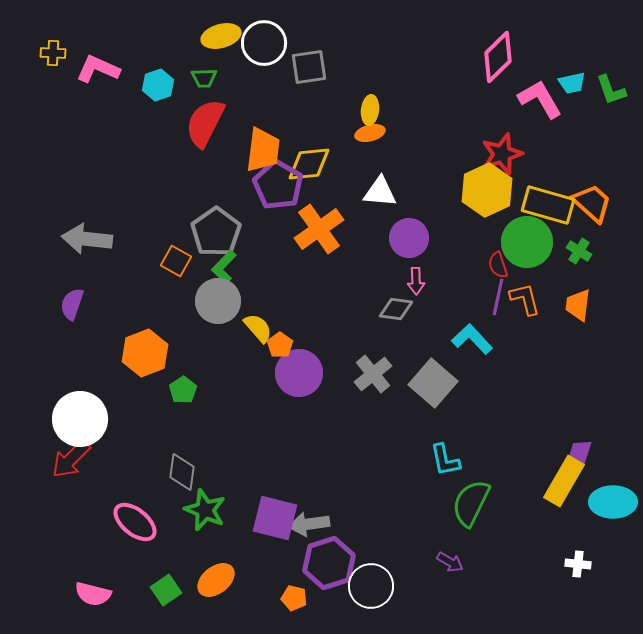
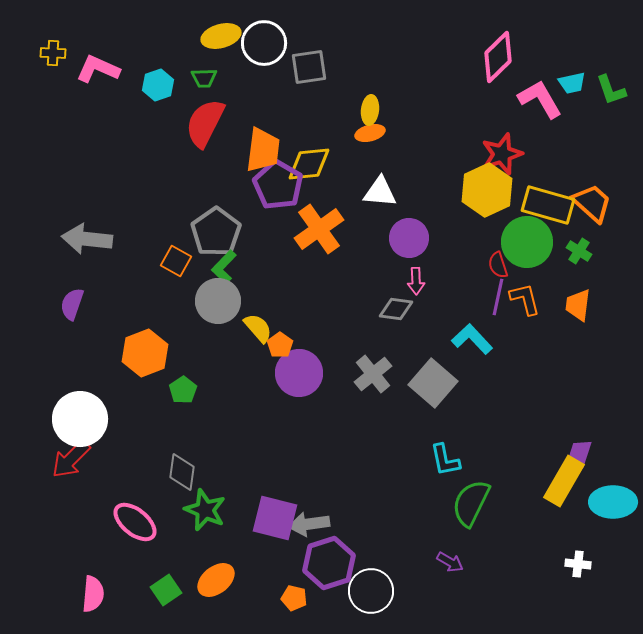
white circle at (371, 586): moved 5 px down
pink semicircle at (93, 594): rotated 99 degrees counterclockwise
